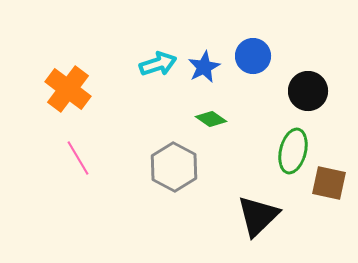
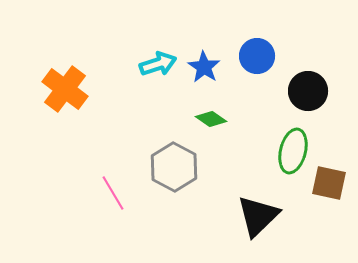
blue circle: moved 4 px right
blue star: rotated 12 degrees counterclockwise
orange cross: moved 3 px left
pink line: moved 35 px right, 35 px down
